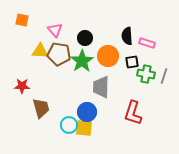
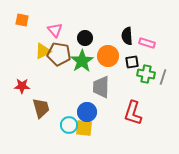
yellow triangle: moved 3 px right; rotated 30 degrees counterclockwise
gray line: moved 1 px left, 1 px down
